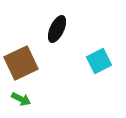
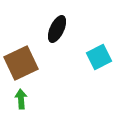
cyan square: moved 4 px up
green arrow: rotated 120 degrees counterclockwise
